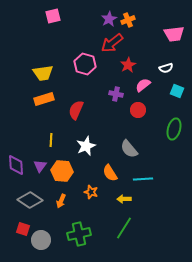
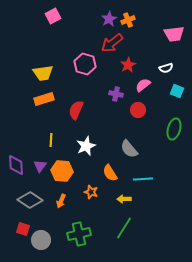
pink square: rotated 14 degrees counterclockwise
